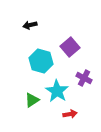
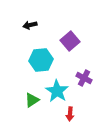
purple square: moved 6 px up
cyan hexagon: moved 1 px up; rotated 20 degrees counterclockwise
red arrow: rotated 104 degrees clockwise
